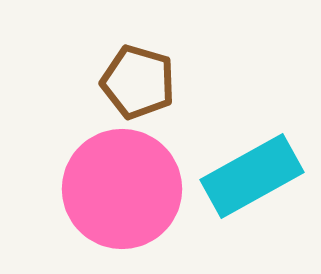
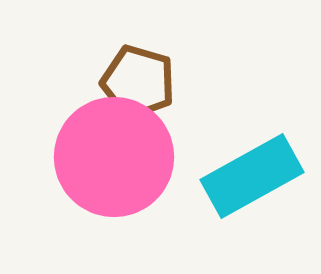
pink circle: moved 8 px left, 32 px up
